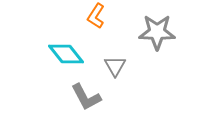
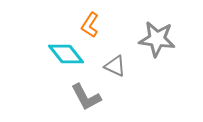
orange L-shape: moved 6 px left, 9 px down
gray star: moved 7 px down; rotated 6 degrees clockwise
gray triangle: rotated 35 degrees counterclockwise
